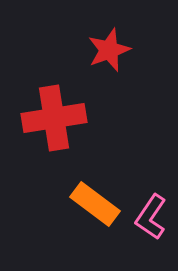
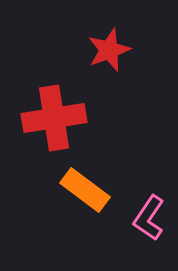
orange rectangle: moved 10 px left, 14 px up
pink L-shape: moved 2 px left, 1 px down
